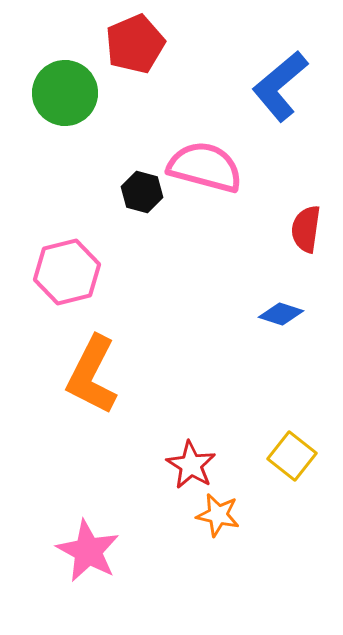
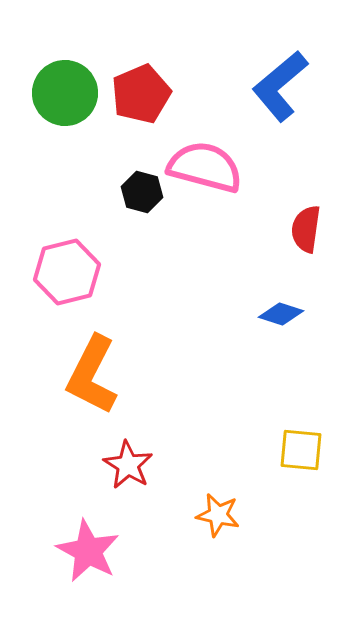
red pentagon: moved 6 px right, 50 px down
yellow square: moved 9 px right, 6 px up; rotated 33 degrees counterclockwise
red star: moved 63 px left
